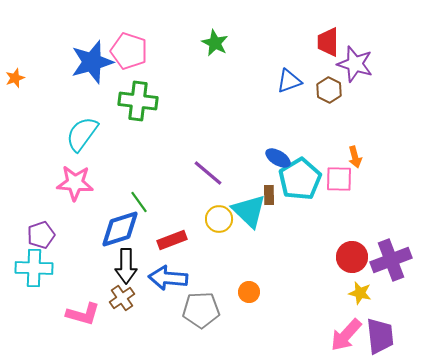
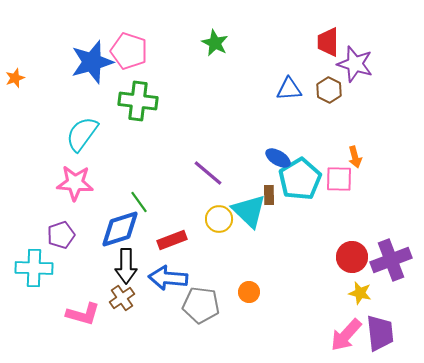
blue triangle: moved 8 px down; rotated 16 degrees clockwise
purple pentagon: moved 20 px right
gray pentagon: moved 5 px up; rotated 9 degrees clockwise
purple trapezoid: moved 3 px up
